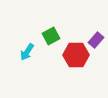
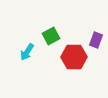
purple rectangle: rotated 21 degrees counterclockwise
red hexagon: moved 2 px left, 2 px down
